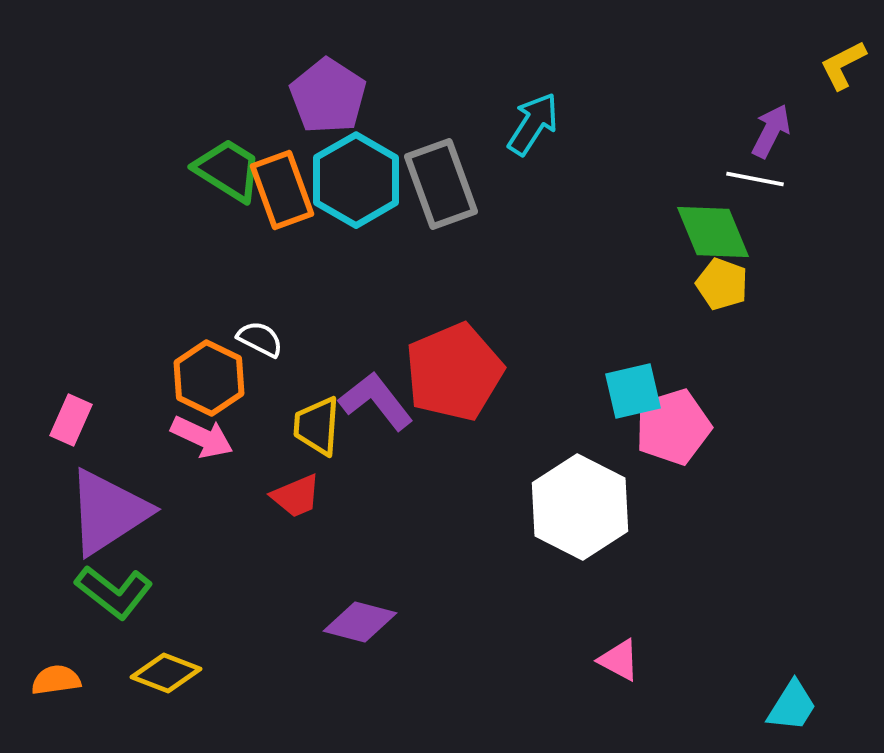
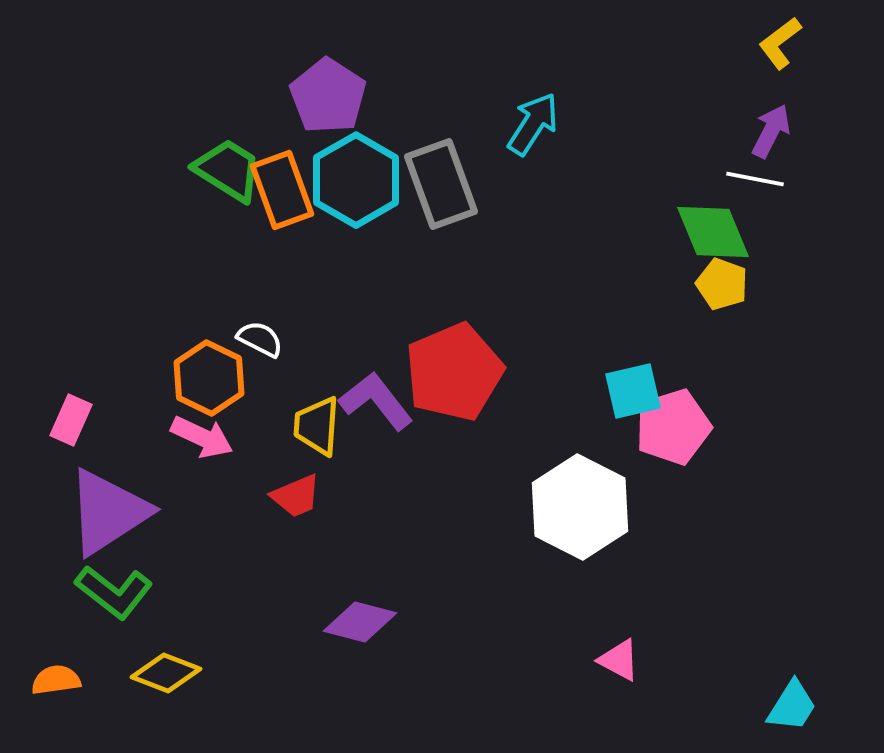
yellow L-shape: moved 63 px left, 22 px up; rotated 10 degrees counterclockwise
